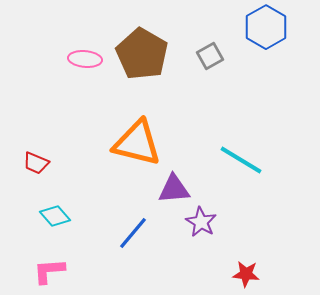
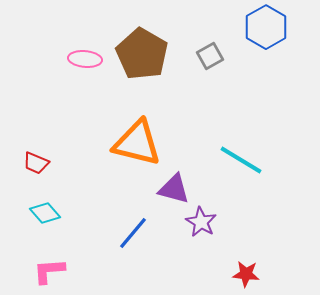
purple triangle: rotated 20 degrees clockwise
cyan diamond: moved 10 px left, 3 px up
